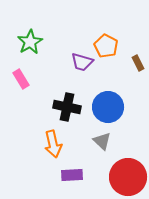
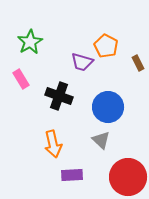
black cross: moved 8 px left, 11 px up; rotated 8 degrees clockwise
gray triangle: moved 1 px left, 1 px up
